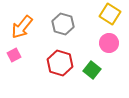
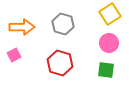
yellow square: rotated 25 degrees clockwise
orange arrow: rotated 130 degrees counterclockwise
green square: moved 14 px right; rotated 30 degrees counterclockwise
